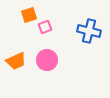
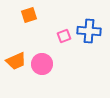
pink square: moved 19 px right, 9 px down
blue cross: rotated 10 degrees counterclockwise
pink circle: moved 5 px left, 4 px down
